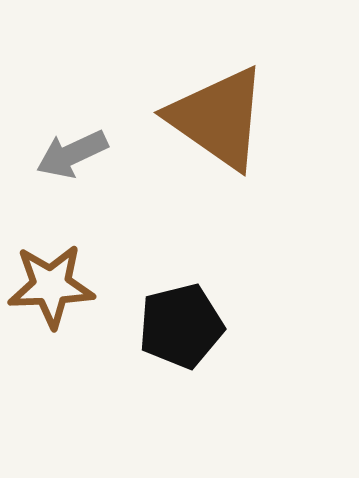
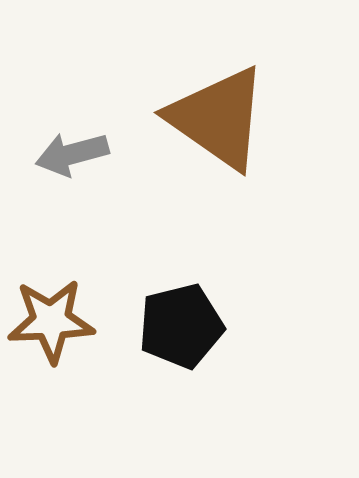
gray arrow: rotated 10 degrees clockwise
brown star: moved 35 px down
